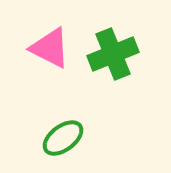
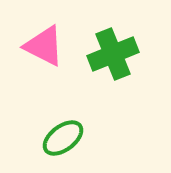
pink triangle: moved 6 px left, 2 px up
